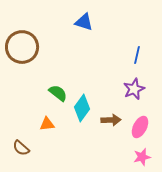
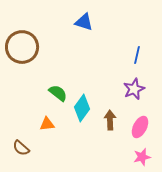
brown arrow: moved 1 px left; rotated 90 degrees counterclockwise
